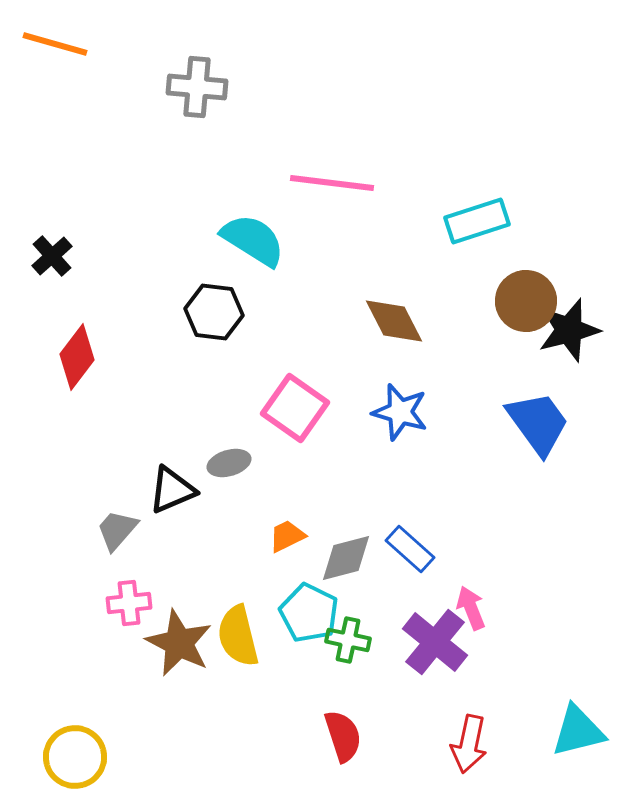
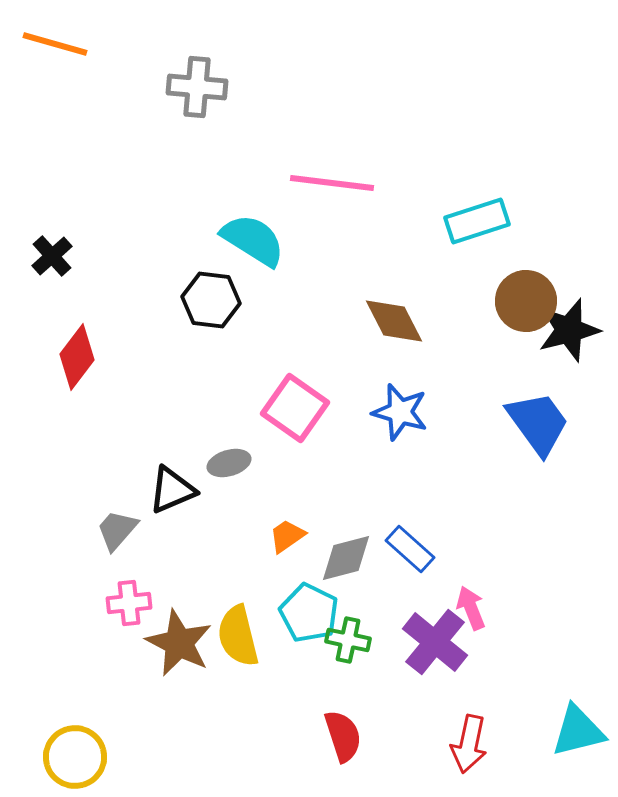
black hexagon: moved 3 px left, 12 px up
orange trapezoid: rotated 9 degrees counterclockwise
